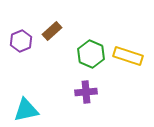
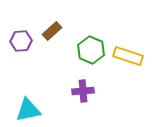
purple hexagon: rotated 20 degrees clockwise
green hexagon: moved 4 px up
purple cross: moved 3 px left, 1 px up
cyan triangle: moved 2 px right
